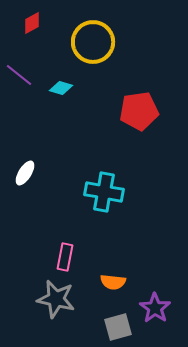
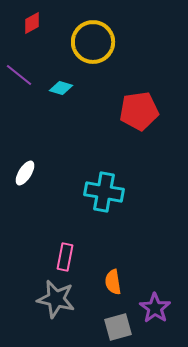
orange semicircle: rotated 75 degrees clockwise
